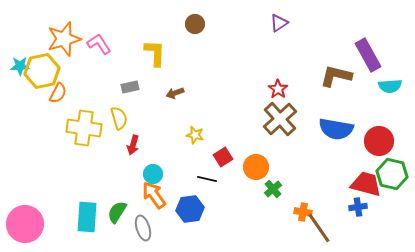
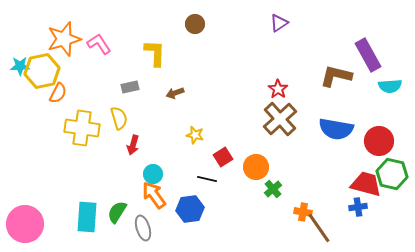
yellow cross: moved 2 px left
